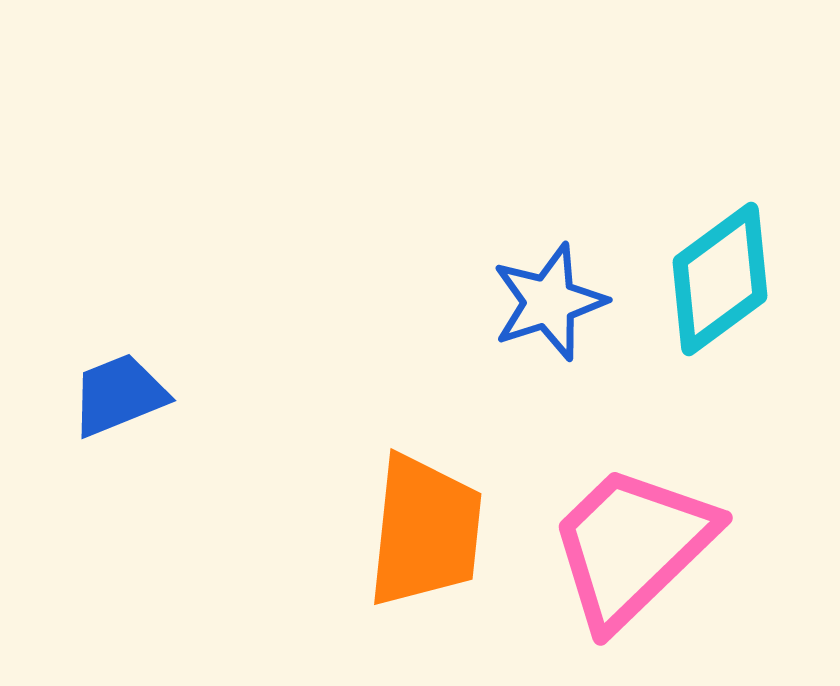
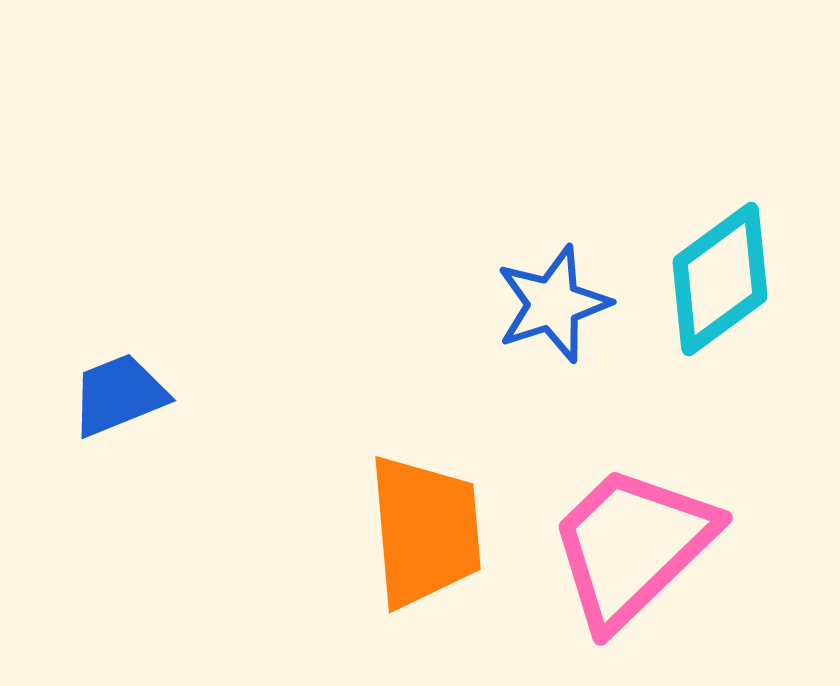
blue star: moved 4 px right, 2 px down
orange trapezoid: rotated 11 degrees counterclockwise
